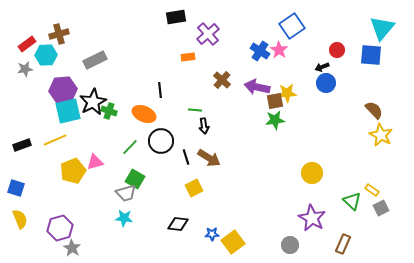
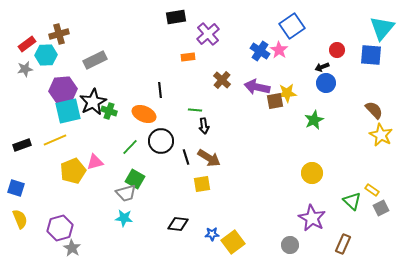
green star at (275, 120): moved 39 px right; rotated 18 degrees counterclockwise
yellow square at (194, 188): moved 8 px right, 4 px up; rotated 18 degrees clockwise
